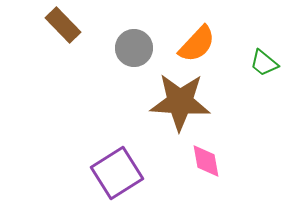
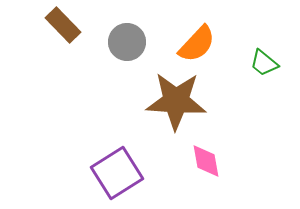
gray circle: moved 7 px left, 6 px up
brown star: moved 4 px left, 1 px up
